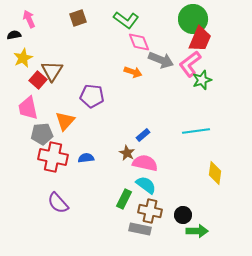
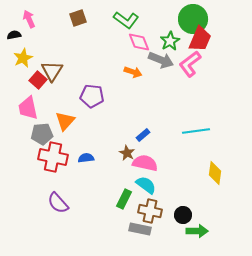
green star: moved 32 px left, 39 px up; rotated 12 degrees counterclockwise
